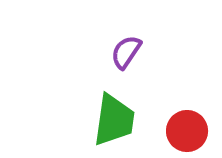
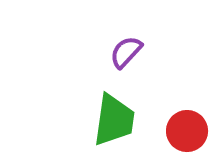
purple semicircle: rotated 9 degrees clockwise
